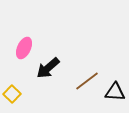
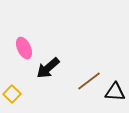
pink ellipse: rotated 50 degrees counterclockwise
brown line: moved 2 px right
